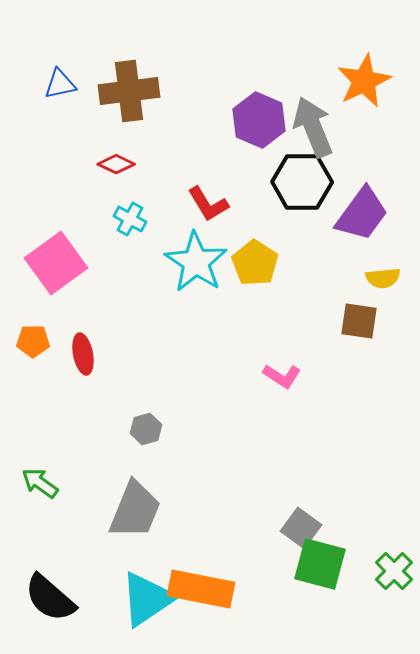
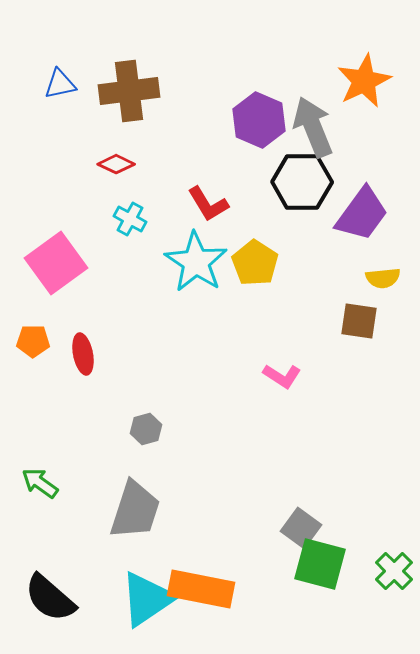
gray trapezoid: rotated 4 degrees counterclockwise
